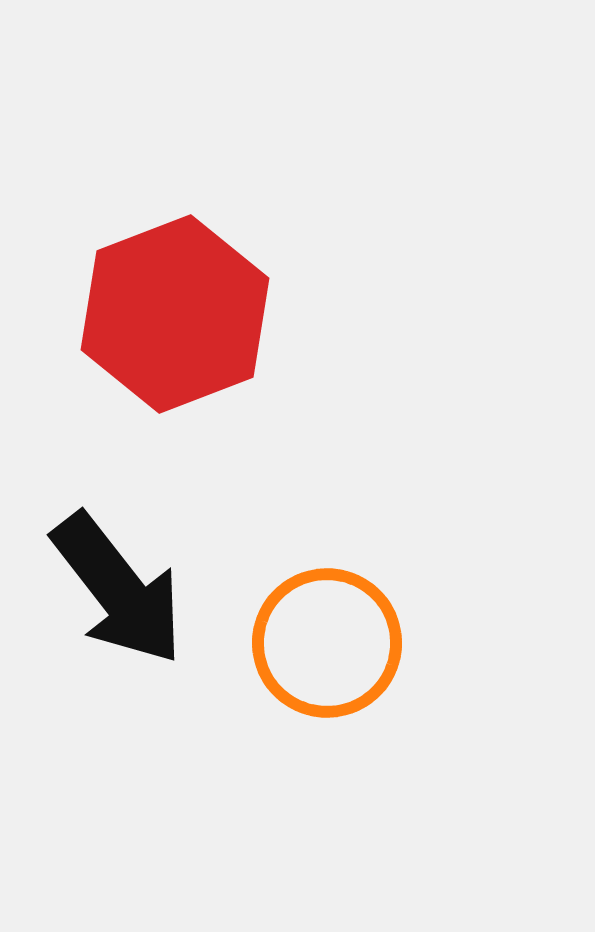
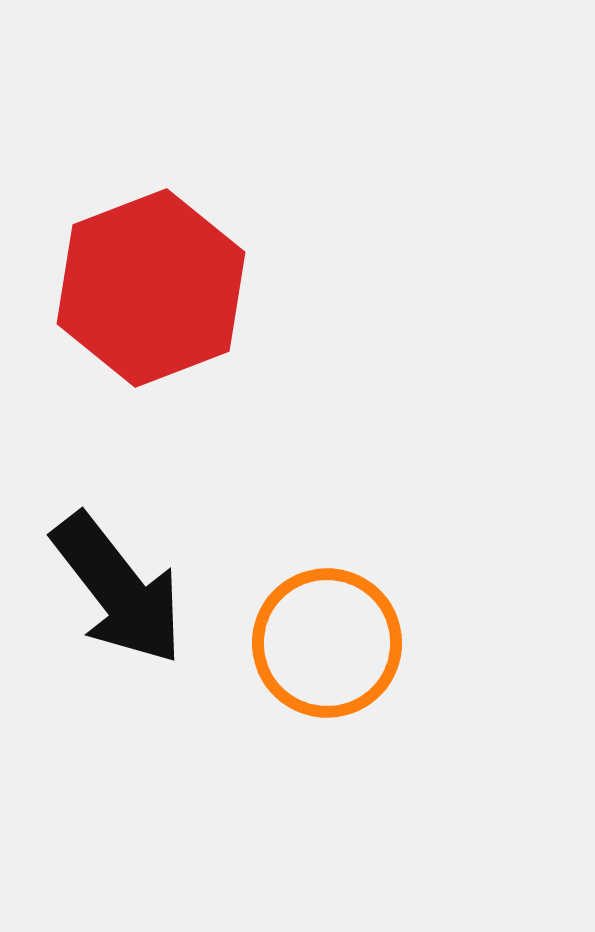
red hexagon: moved 24 px left, 26 px up
